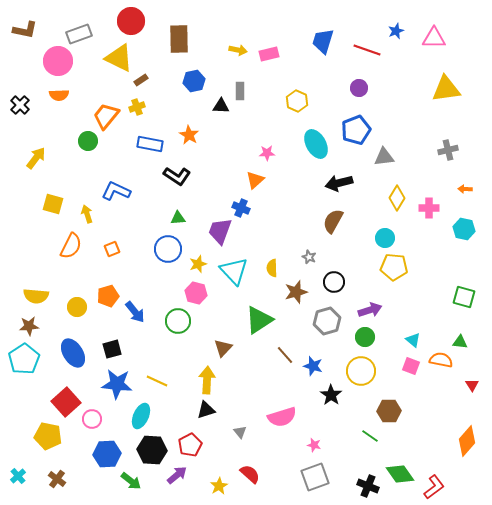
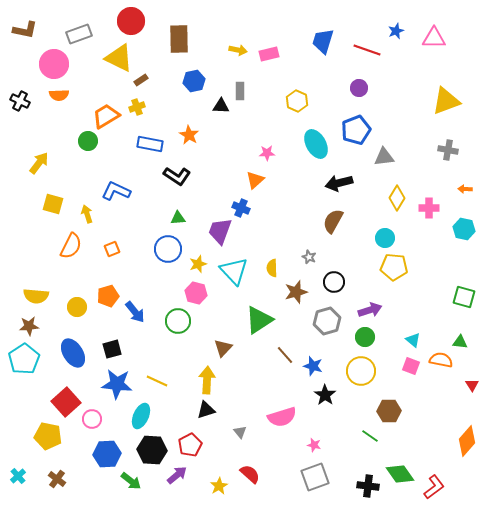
pink circle at (58, 61): moved 4 px left, 3 px down
yellow triangle at (446, 89): moved 12 px down; rotated 12 degrees counterclockwise
black cross at (20, 105): moved 4 px up; rotated 18 degrees counterclockwise
orange trapezoid at (106, 116): rotated 20 degrees clockwise
gray cross at (448, 150): rotated 24 degrees clockwise
yellow arrow at (36, 158): moved 3 px right, 5 px down
black star at (331, 395): moved 6 px left
black cross at (368, 486): rotated 15 degrees counterclockwise
